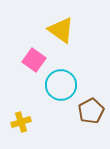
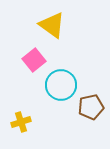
yellow triangle: moved 9 px left, 5 px up
pink square: rotated 15 degrees clockwise
brown pentagon: moved 4 px up; rotated 15 degrees clockwise
